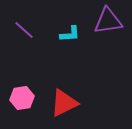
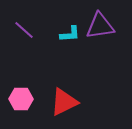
purple triangle: moved 8 px left, 5 px down
pink hexagon: moved 1 px left, 1 px down; rotated 10 degrees clockwise
red triangle: moved 1 px up
